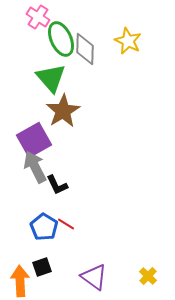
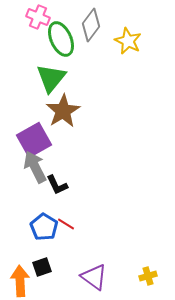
pink cross: rotated 10 degrees counterclockwise
gray diamond: moved 6 px right, 24 px up; rotated 36 degrees clockwise
green triangle: rotated 20 degrees clockwise
yellow cross: rotated 30 degrees clockwise
